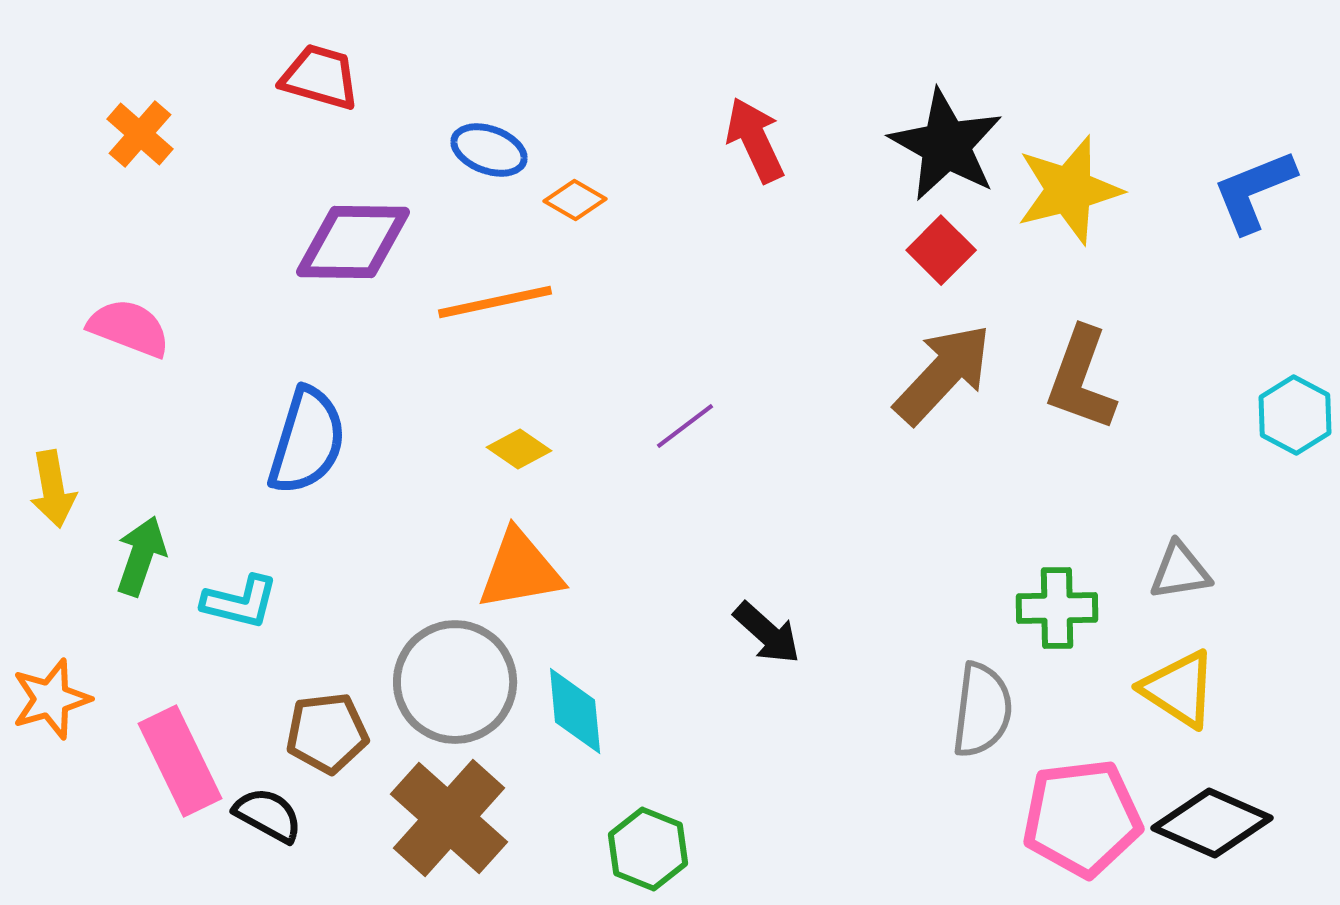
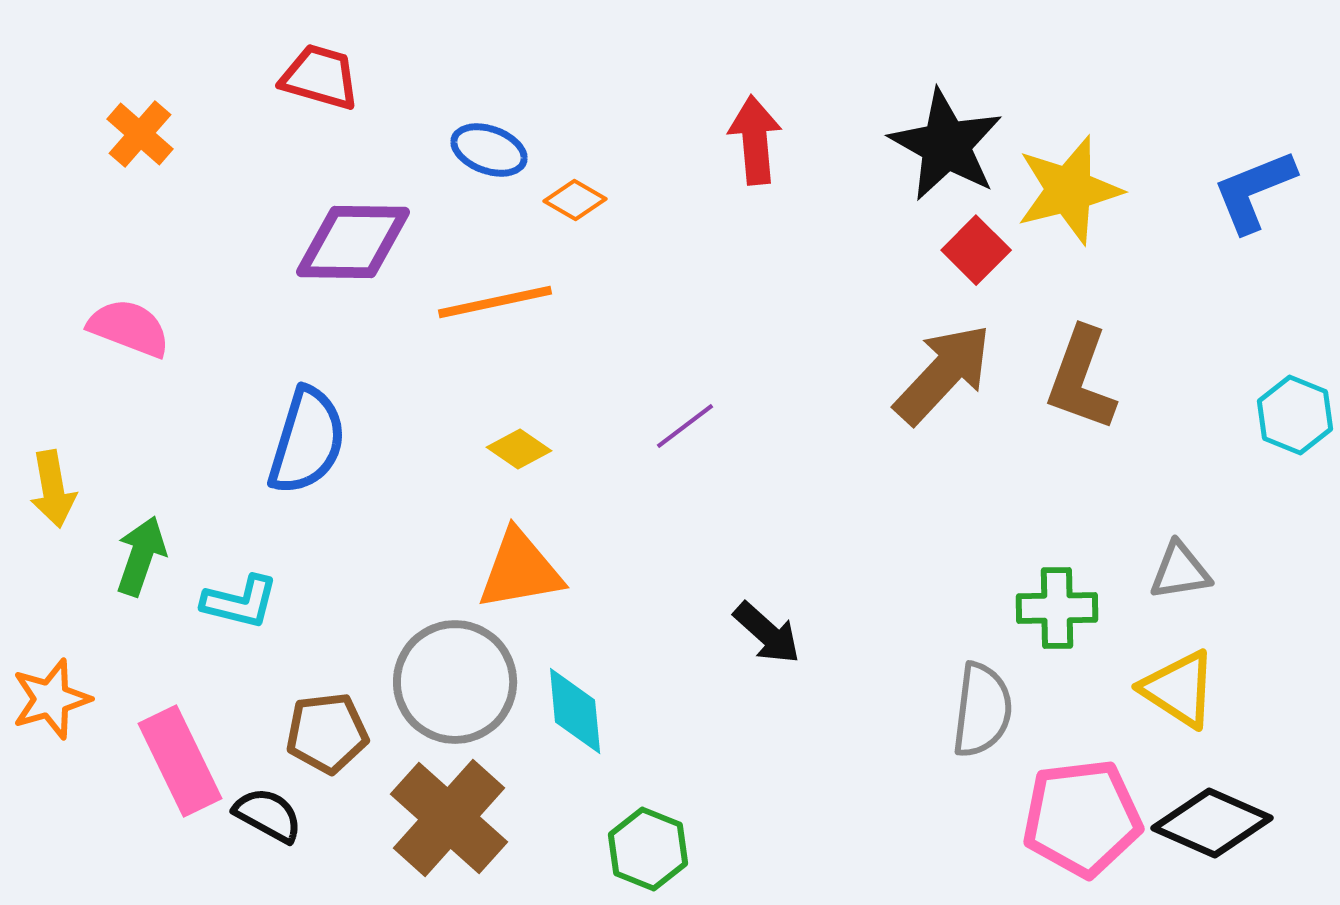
red arrow: rotated 20 degrees clockwise
red square: moved 35 px right
cyan hexagon: rotated 6 degrees counterclockwise
